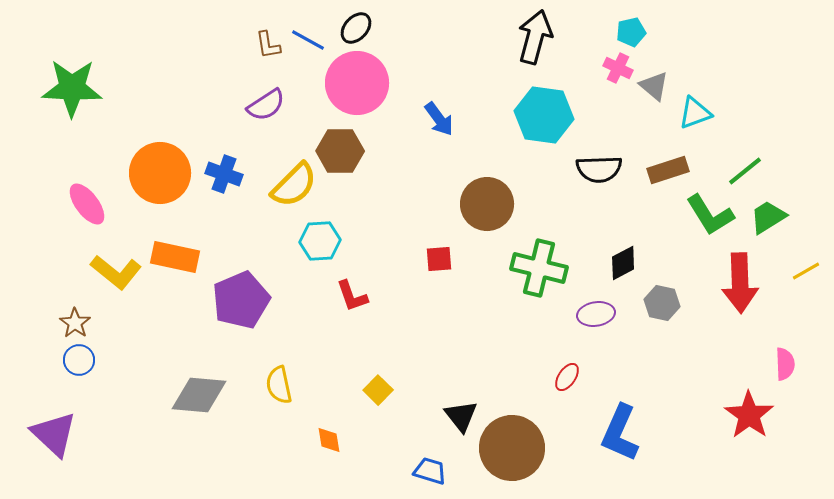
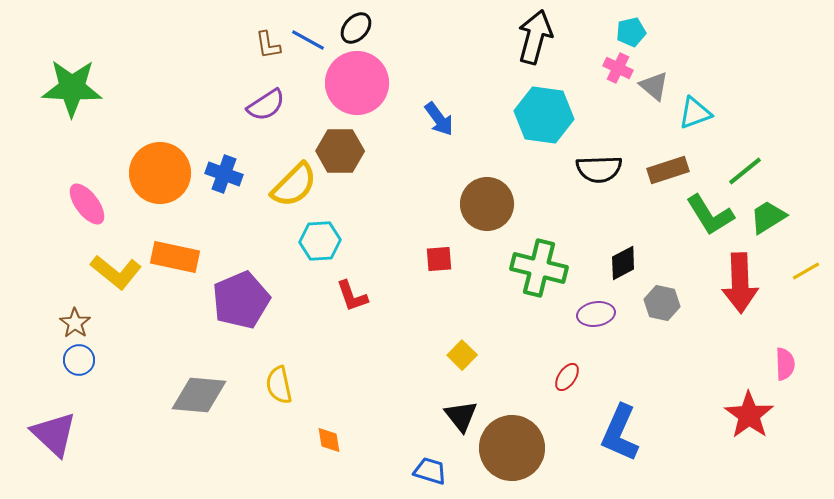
yellow square at (378, 390): moved 84 px right, 35 px up
